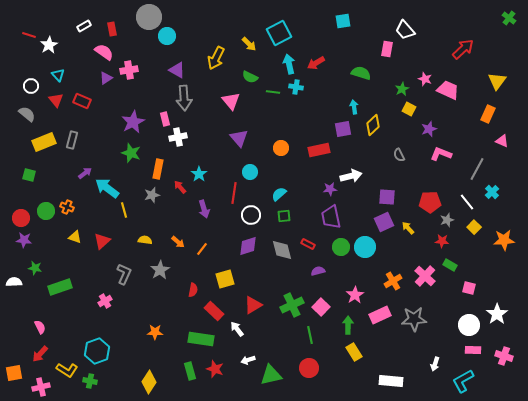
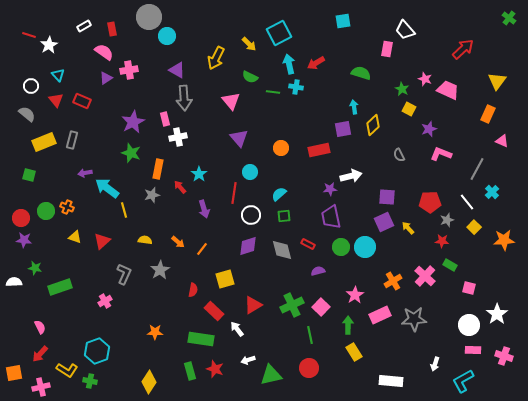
green star at (402, 89): rotated 16 degrees counterclockwise
purple arrow at (85, 173): rotated 152 degrees counterclockwise
